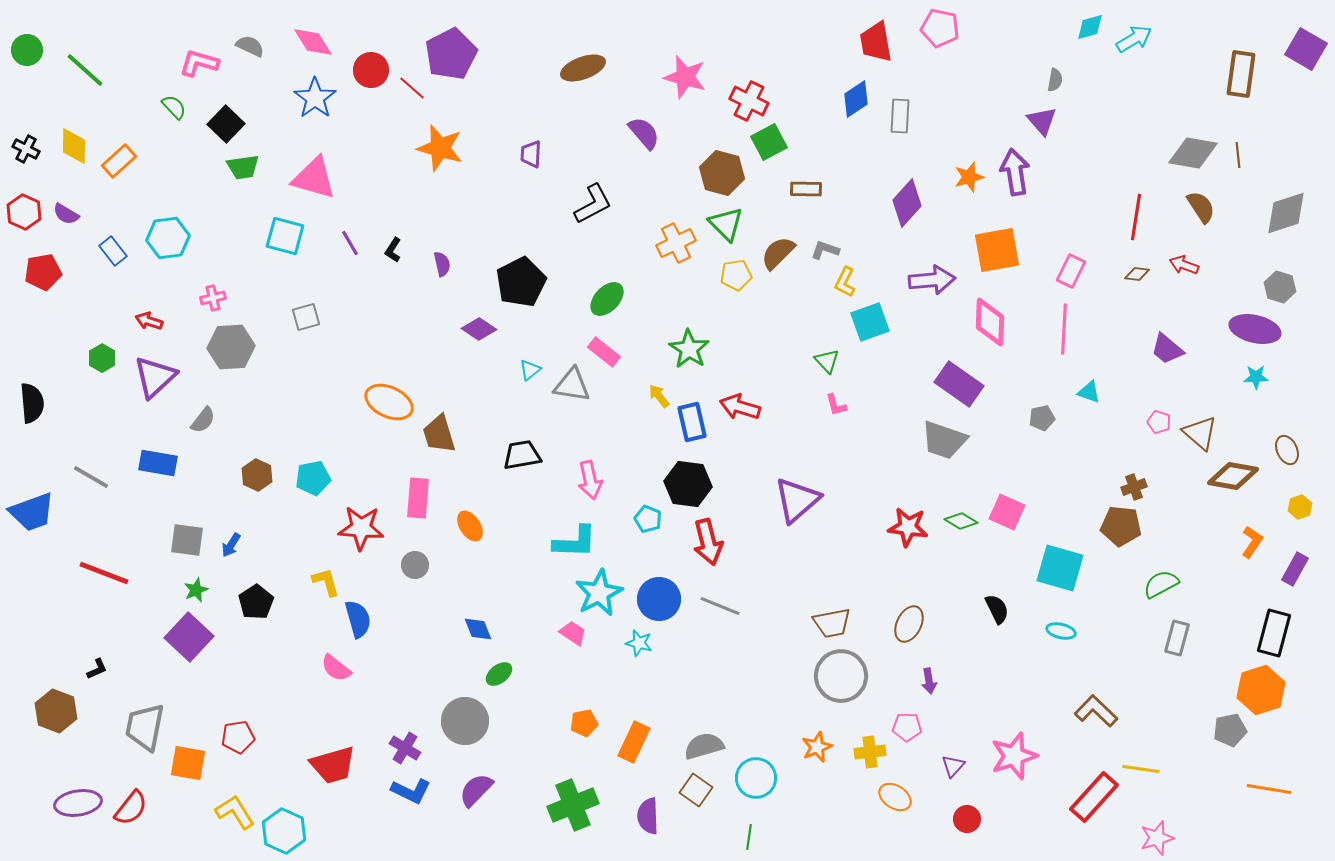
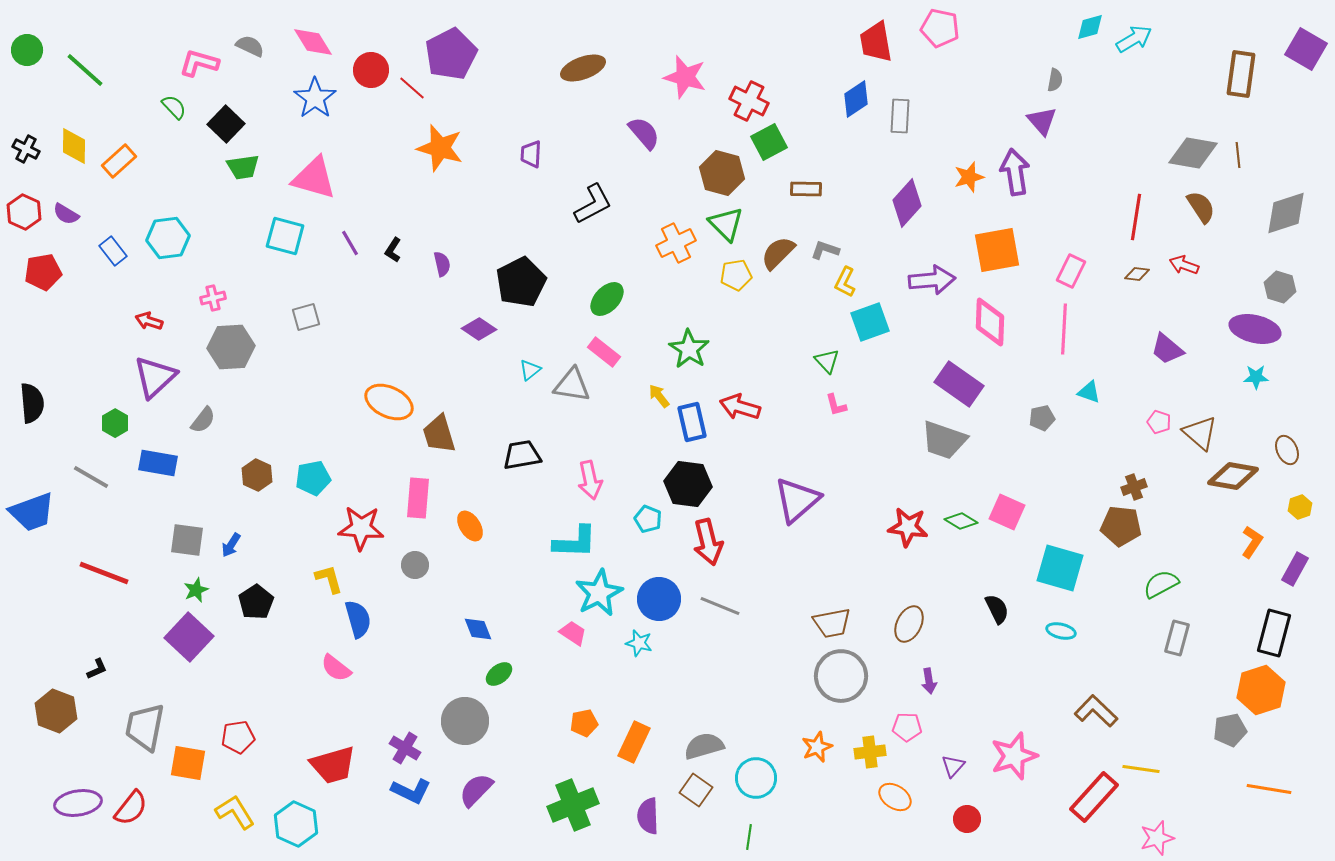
green hexagon at (102, 358): moved 13 px right, 65 px down
yellow L-shape at (326, 582): moved 3 px right, 3 px up
cyan hexagon at (284, 831): moved 12 px right, 7 px up
